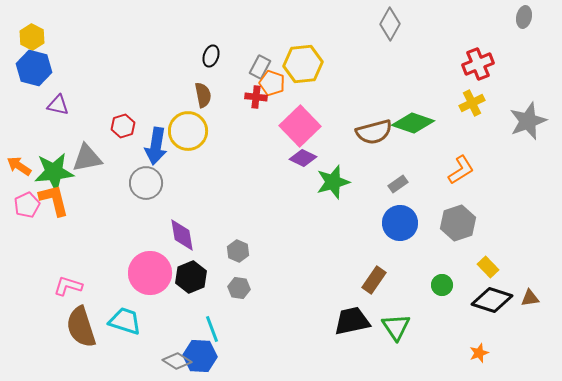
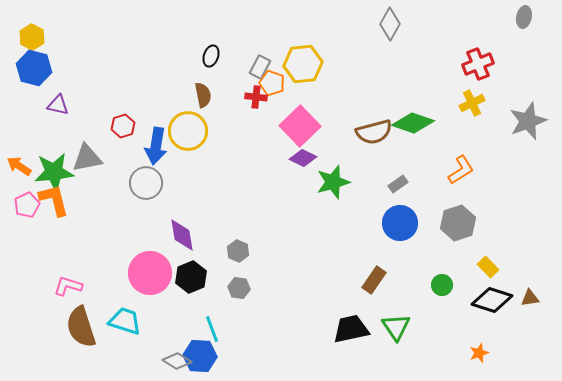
black trapezoid at (352, 321): moved 1 px left, 8 px down
